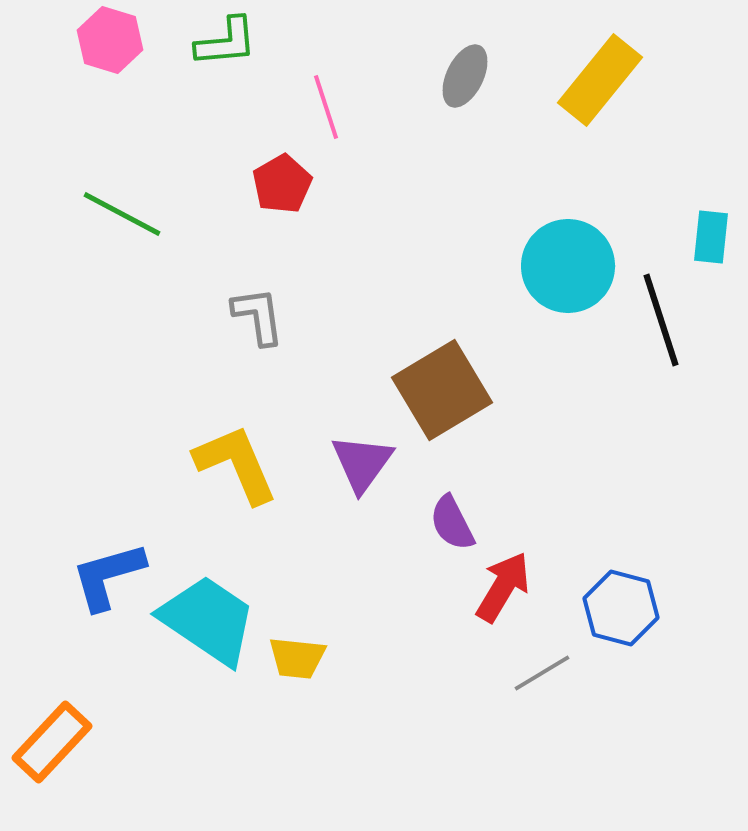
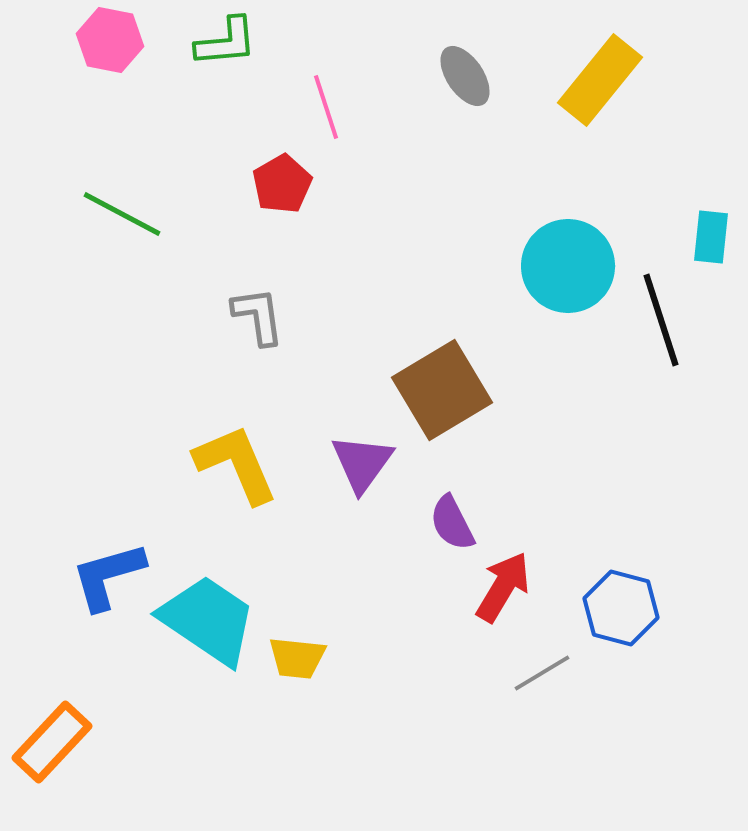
pink hexagon: rotated 6 degrees counterclockwise
gray ellipse: rotated 60 degrees counterclockwise
